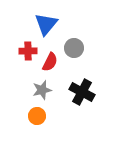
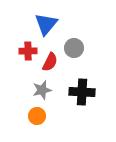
black cross: rotated 25 degrees counterclockwise
